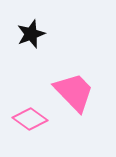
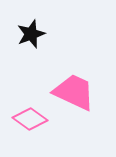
pink trapezoid: rotated 21 degrees counterclockwise
